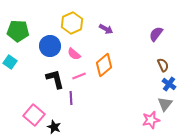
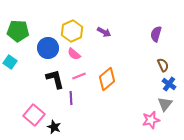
yellow hexagon: moved 8 px down
purple arrow: moved 2 px left, 3 px down
purple semicircle: rotated 21 degrees counterclockwise
blue circle: moved 2 px left, 2 px down
orange diamond: moved 3 px right, 14 px down
